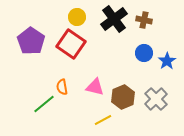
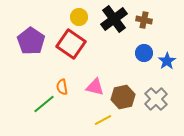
yellow circle: moved 2 px right
brown hexagon: rotated 10 degrees clockwise
